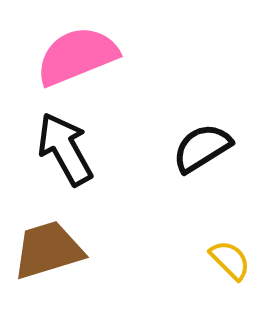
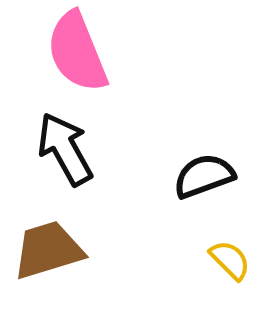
pink semicircle: moved 4 px up; rotated 90 degrees counterclockwise
black semicircle: moved 2 px right, 28 px down; rotated 12 degrees clockwise
